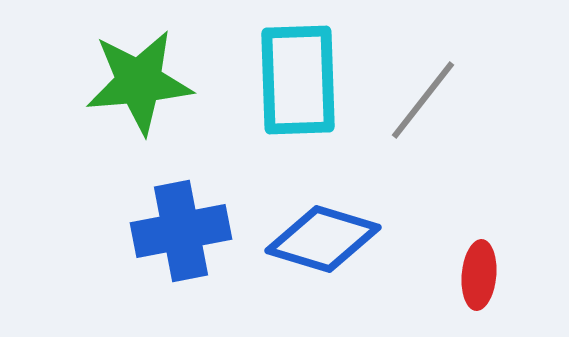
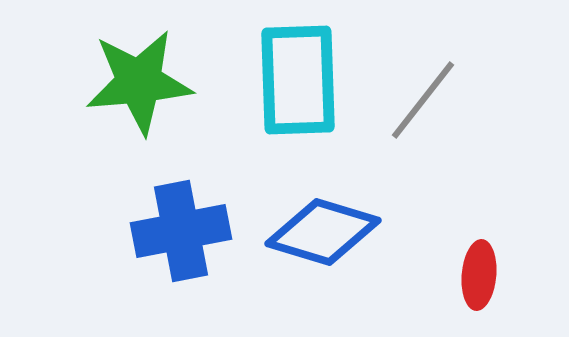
blue diamond: moved 7 px up
